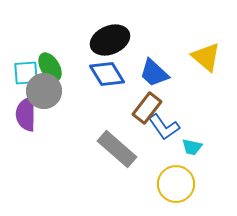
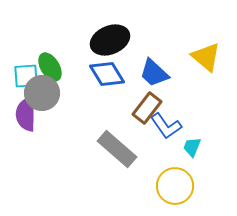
cyan square: moved 3 px down
gray circle: moved 2 px left, 2 px down
blue L-shape: moved 2 px right, 1 px up
cyan trapezoid: rotated 100 degrees clockwise
yellow circle: moved 1 px left, 2 px down
